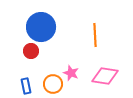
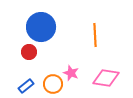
red circle: moved 2 px left, 1 px down
pink diamond: moved 1 px right, 2 px down
blue rectangle: rotated 63 degrees clockwise
